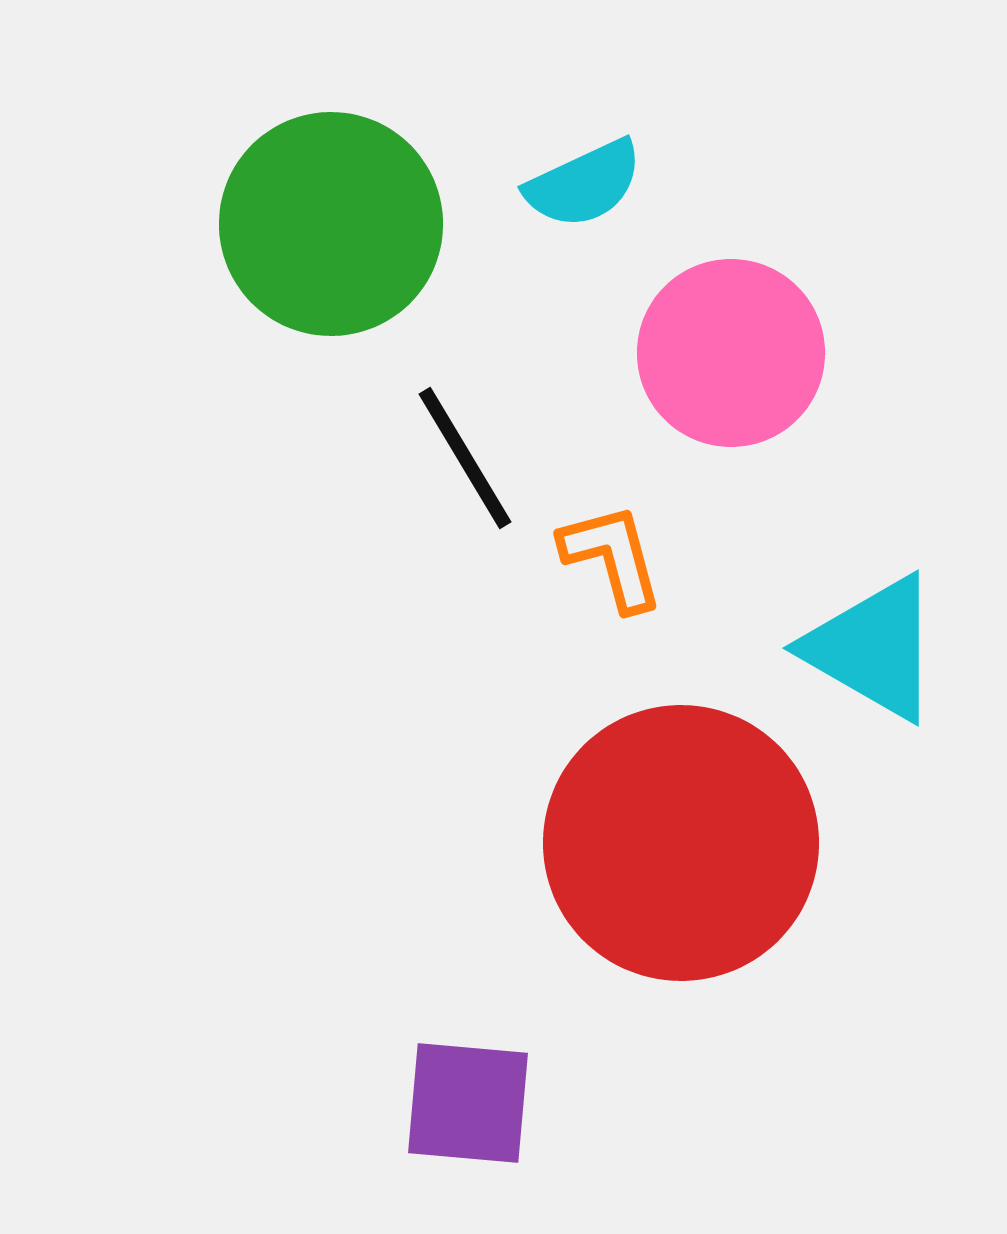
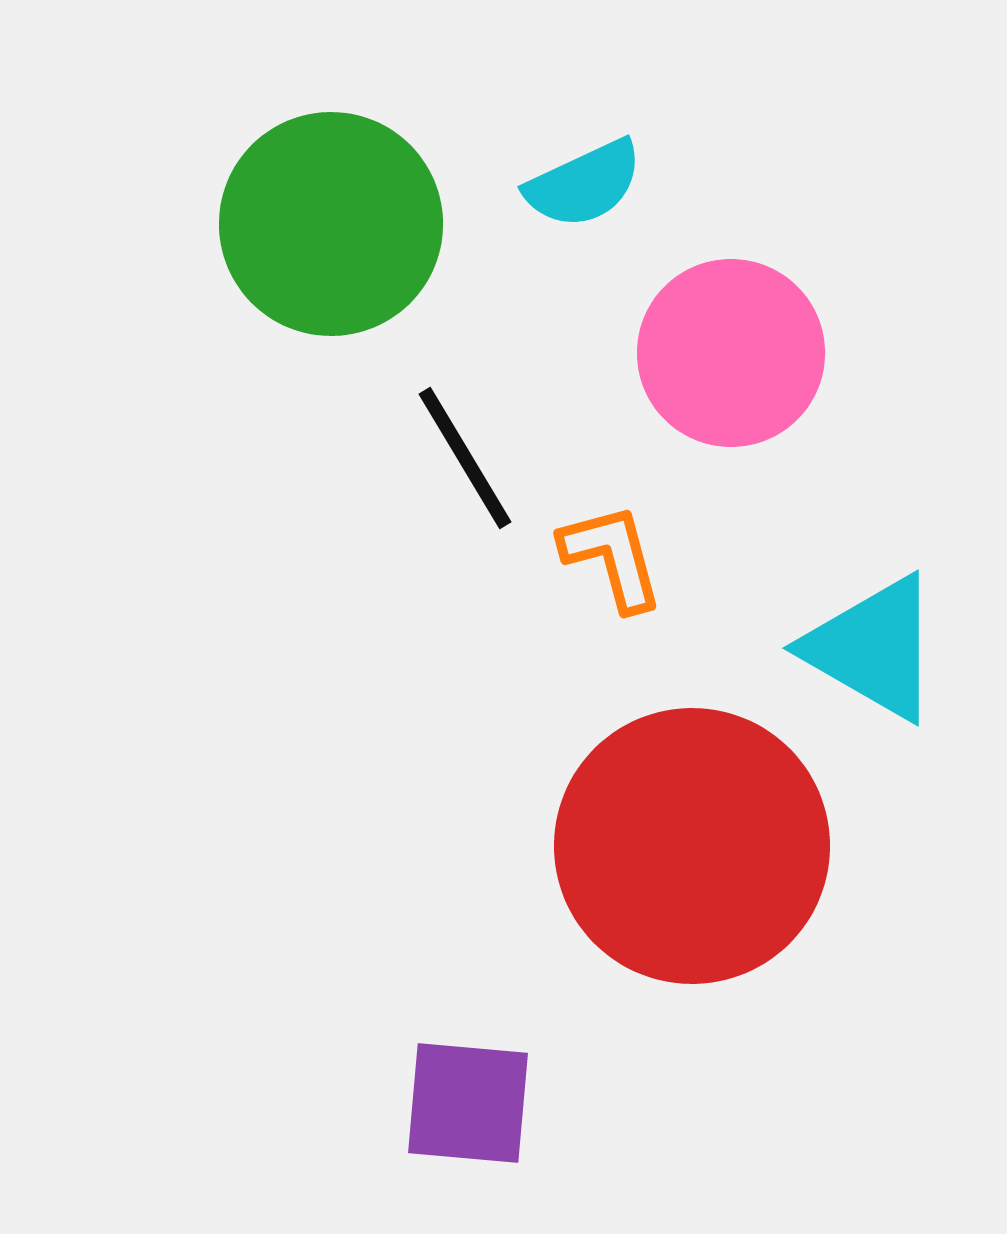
red circle: moved 11 px right, 3 px down
